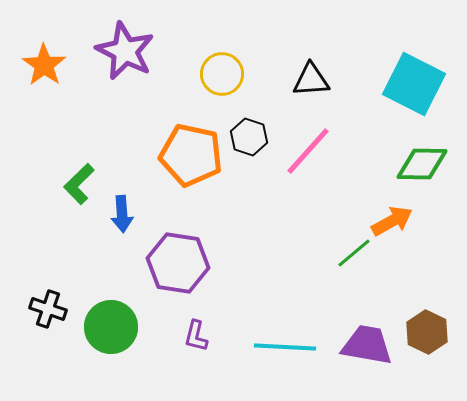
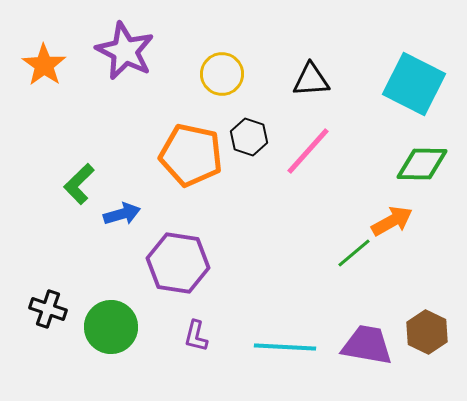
blue arrow: rotated 102 degrees counterclockwise
